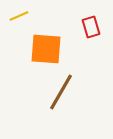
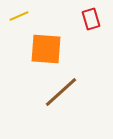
red rectangle: moved 8 px up
brown line: rotated 18 degrees clockwise
